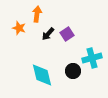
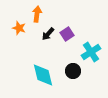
cyan cross: moved 1 px left, 6 px up; rotated 18 degrees counterclockwise
cyan diamond: moved 1 px right
